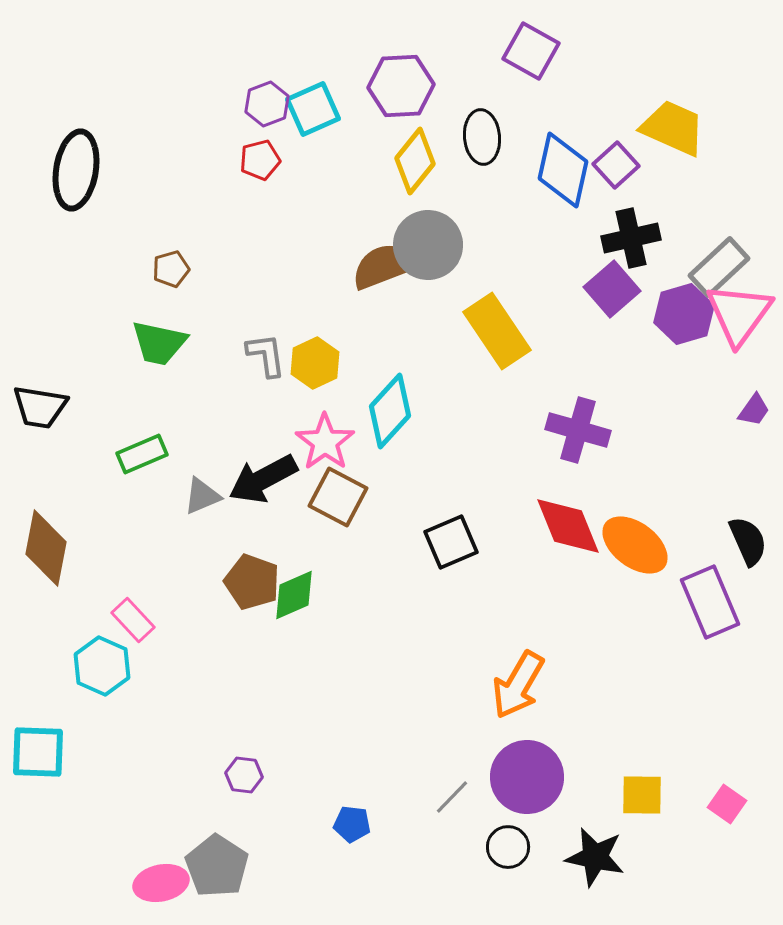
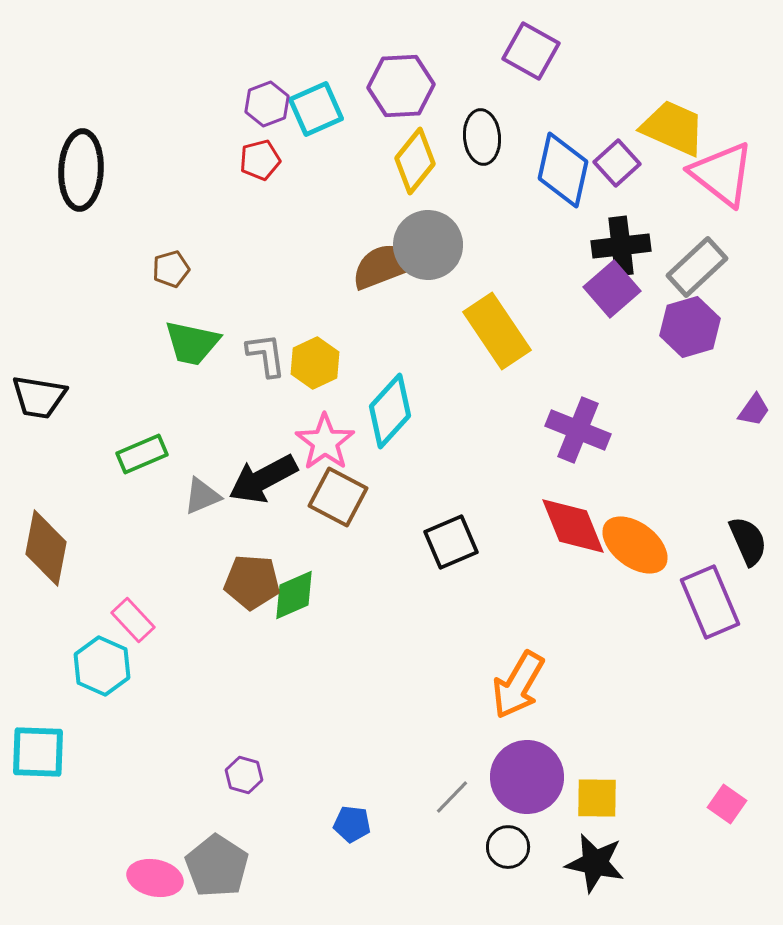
cyan square at (313, 109): moved 3 px right
purple square at (616, 165): moved 1 px right, 2 px up
black ellipse at (76, 170): moved 5 px right; rotated 6 degrees counterclockwise
black cross at (631, 238): moved 10 px left, 8 px down; rotated 6 degrees clockwise
gray rectangle at (719, 267): moved 22 px left
purple hexagon at (684, 314): moved 6 px right, 13 px down
pink triangle at (739, 314): moved 17 px left, 140 px up; rotated 28 degrees counterclockwise
green trapezoid at (159, 343): moved 33 px right
black trapezoid at (40, 407): moved 1 px left, 10 px up
purple cross at (578, 430): rotated 6 degrees clockwise
red diamond at (568, 526): moved 5 px right
brown pentagon at (252, 582): rotated 16 degrees counterclockwise
purple hexagon at (244, 775): rotated 9 degrees clockwise
yellow square at (642, 795): moved 45 px left, 3 px down
black star at (595, 857): moved 6 px down
pink ellipse at (161, 883): moved 6 px left, 5 px up; rotated 24 degrees clockwise
